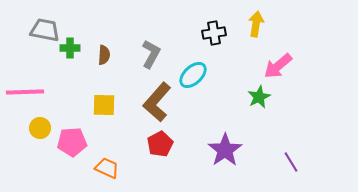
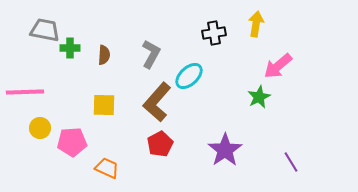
cyan ellipse: moved 4 px left, 1 px down
